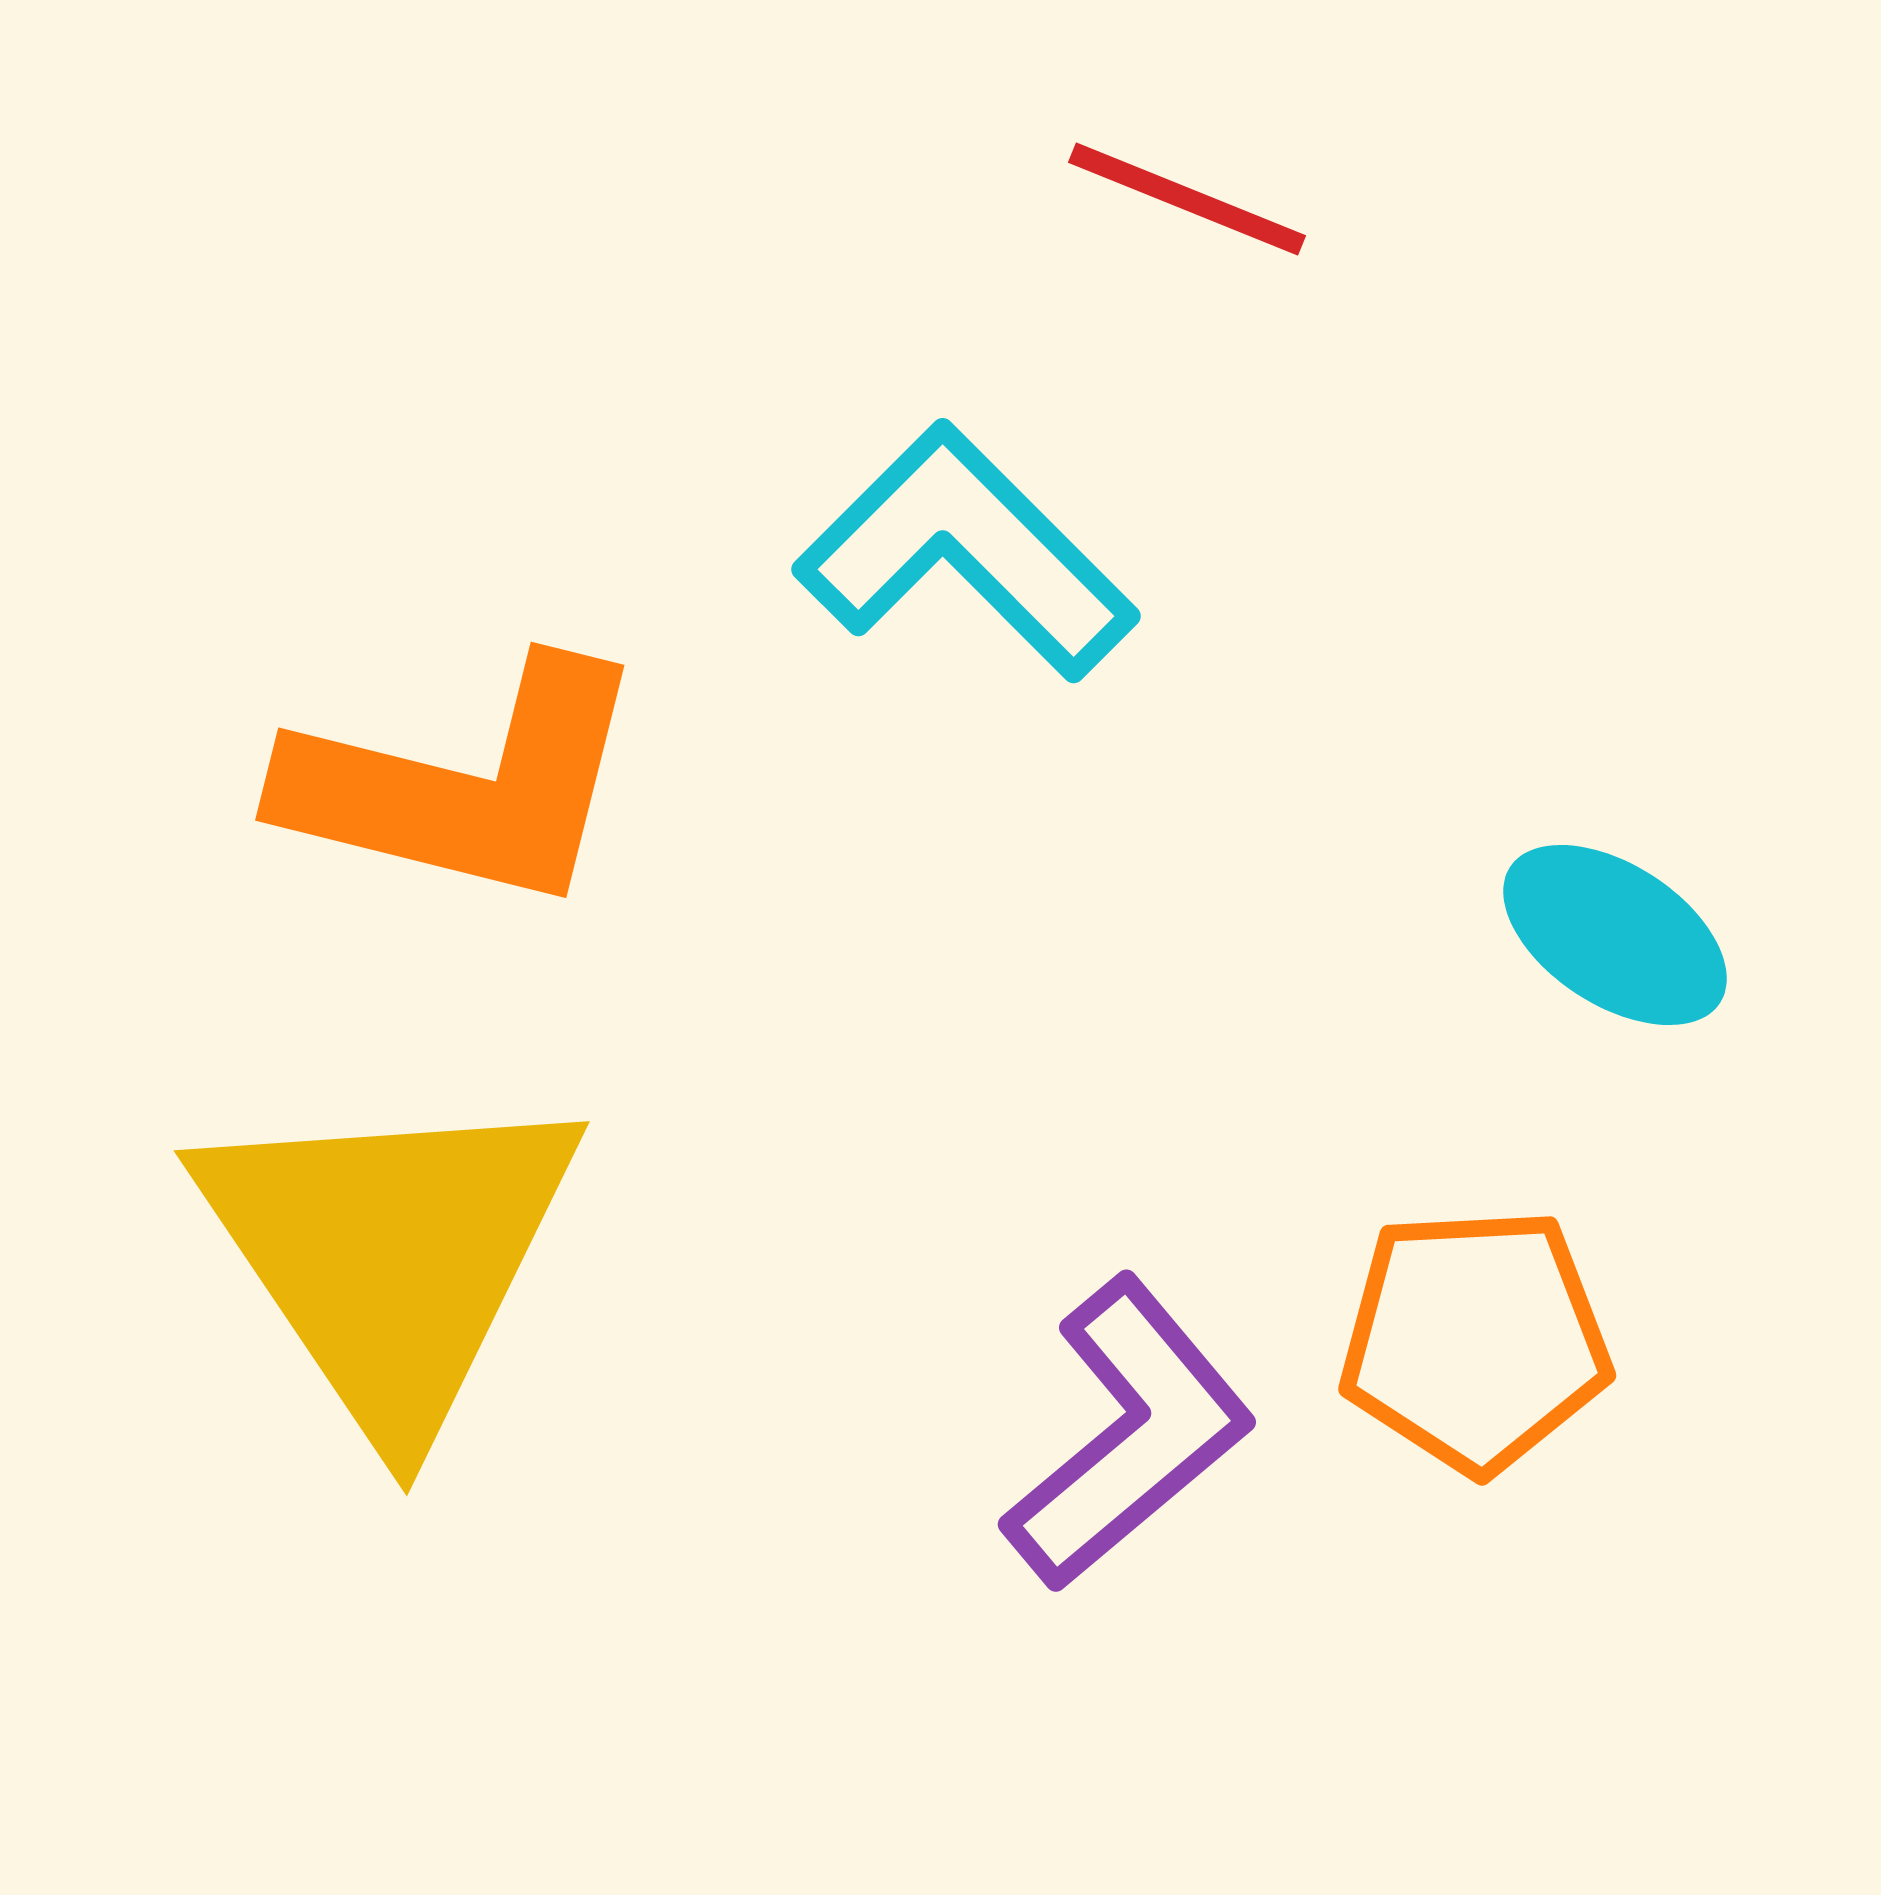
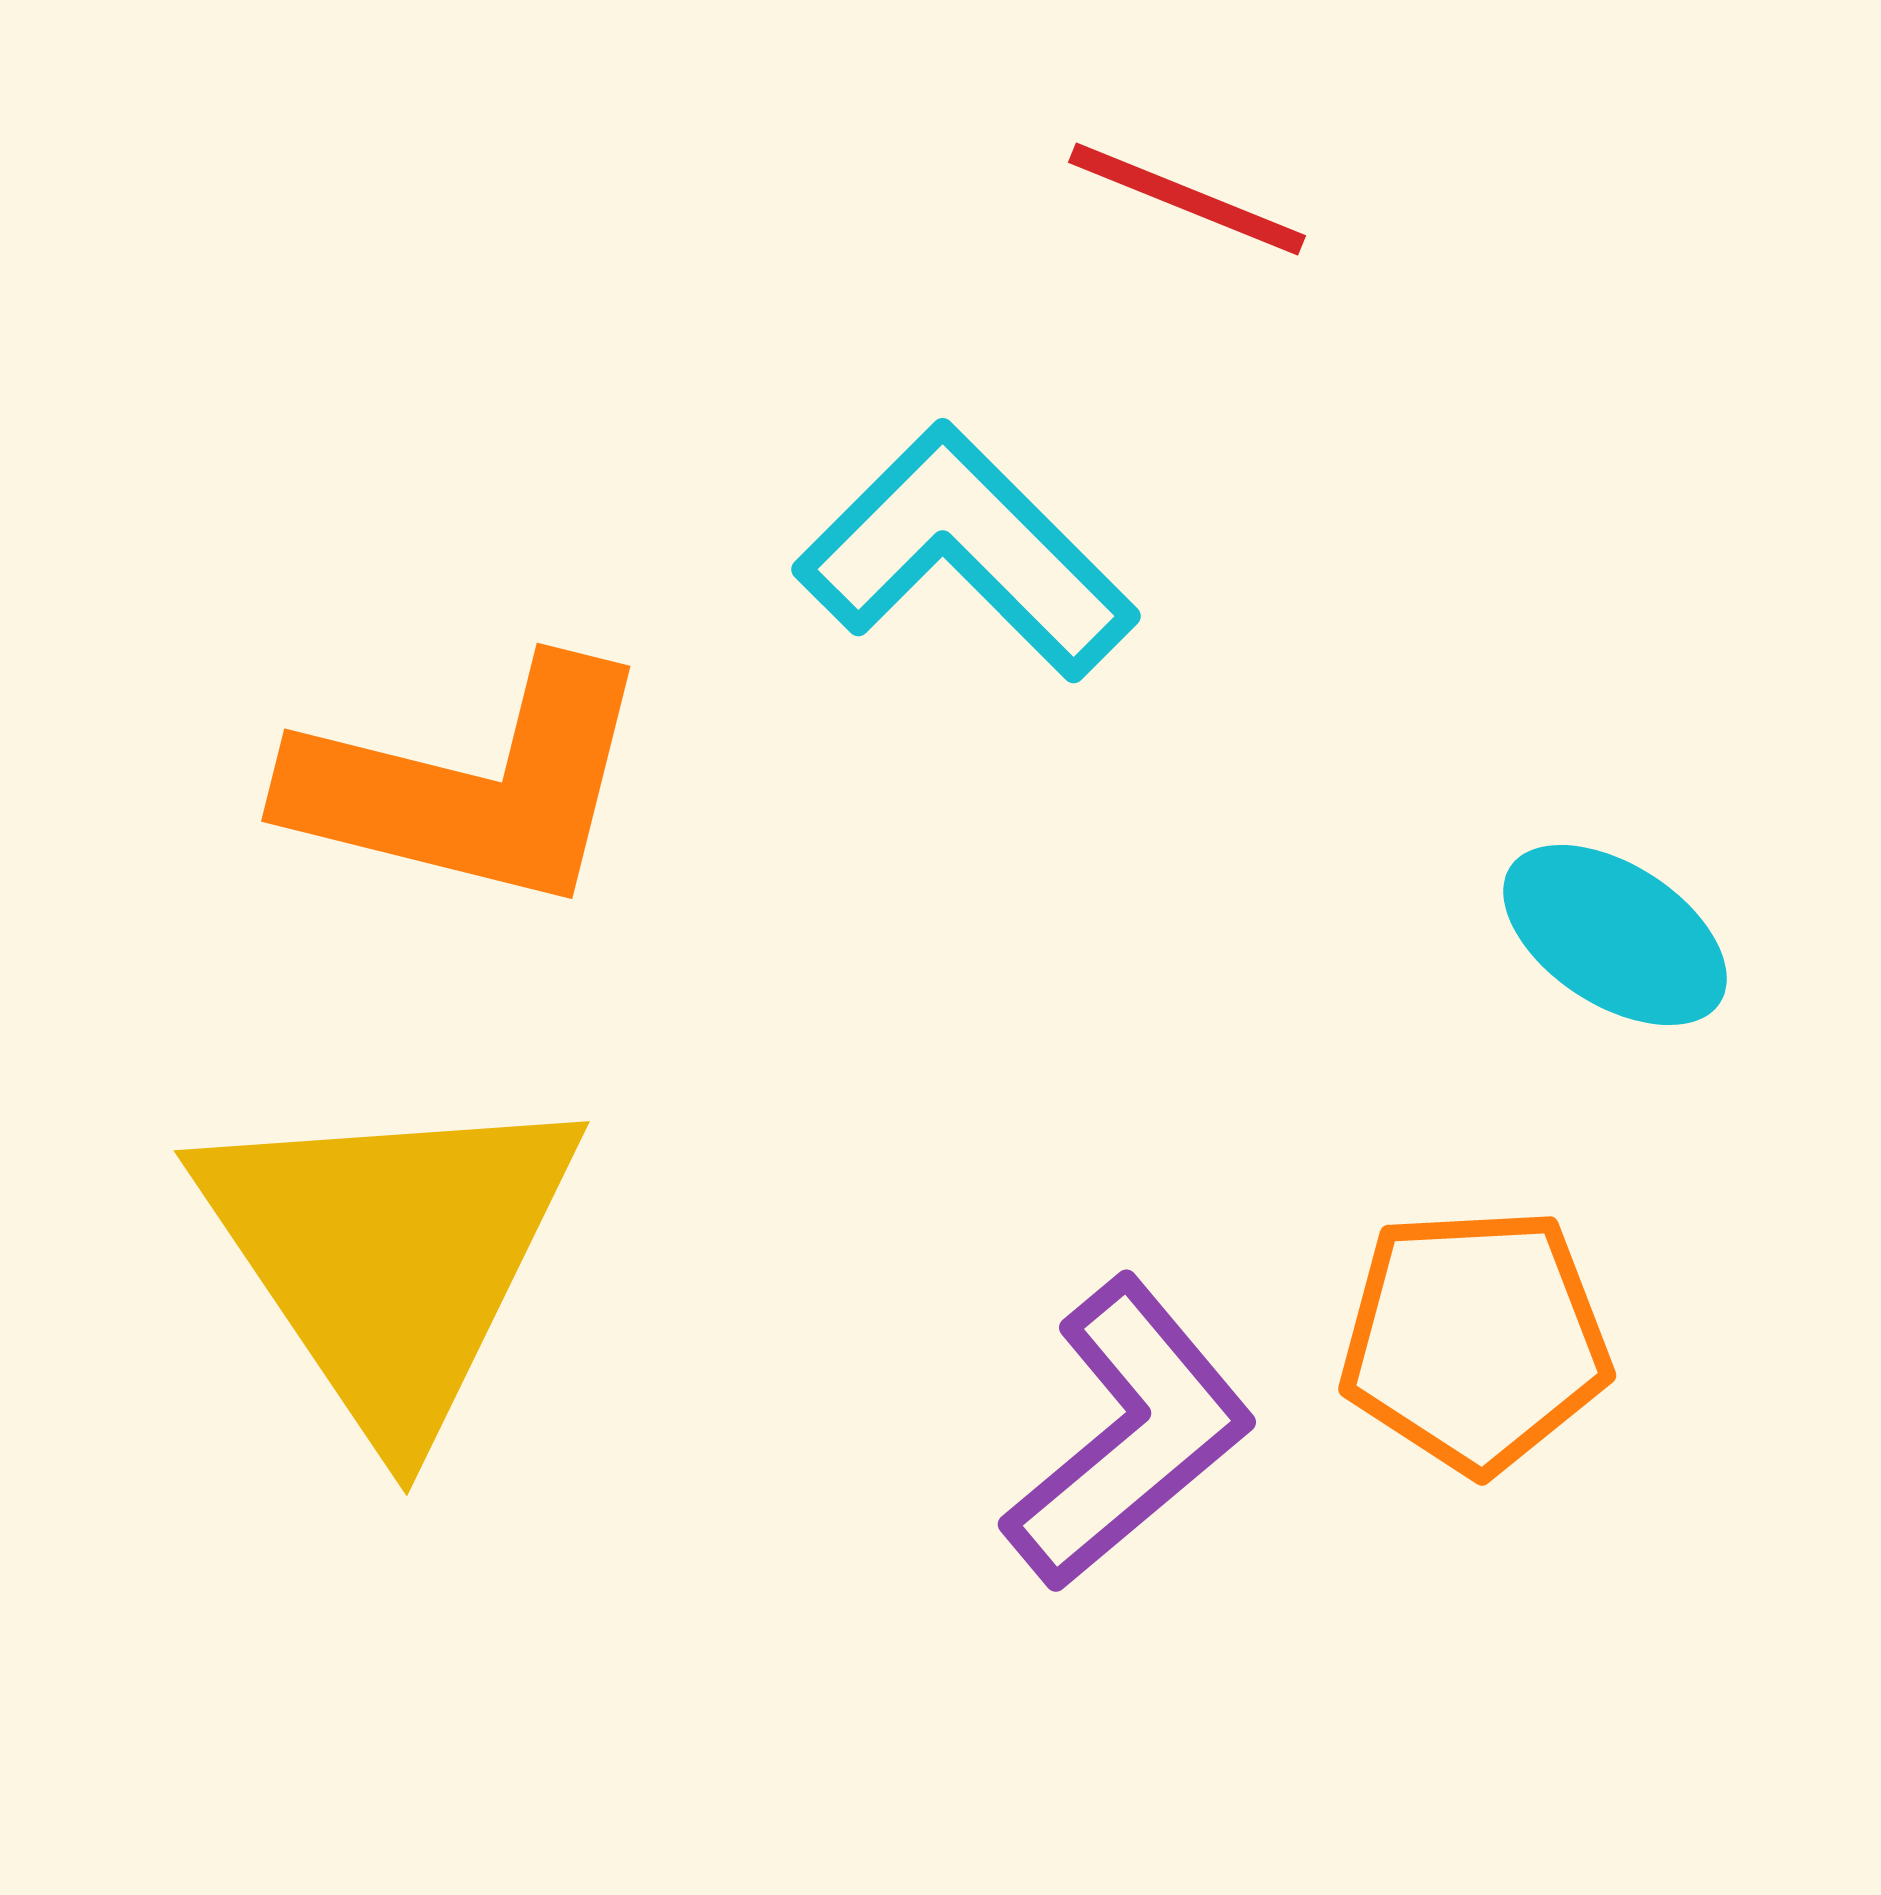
orange L-shape: moved 6 px right, 1 px down
